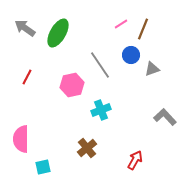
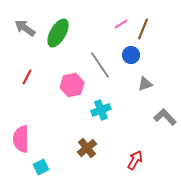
gray triangle: moved 7 px left, 15 px down
cyan square: moved 2 px left; rotated 14 degrees counterclockwise
